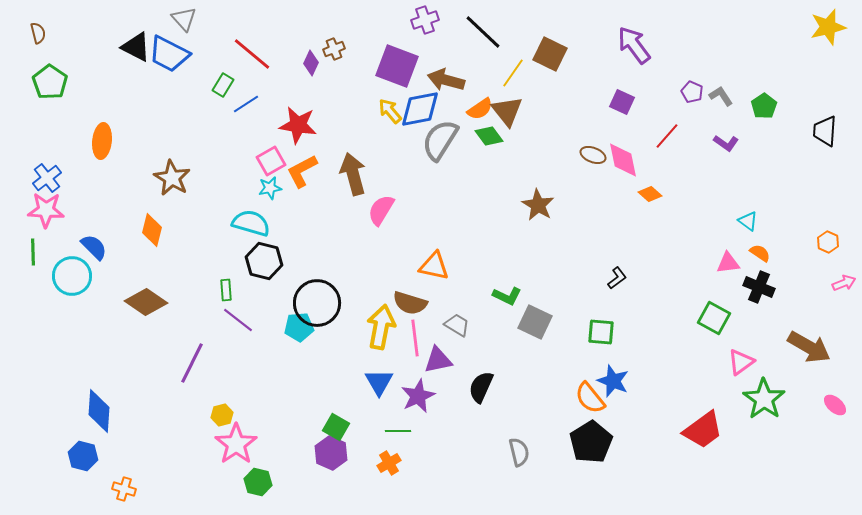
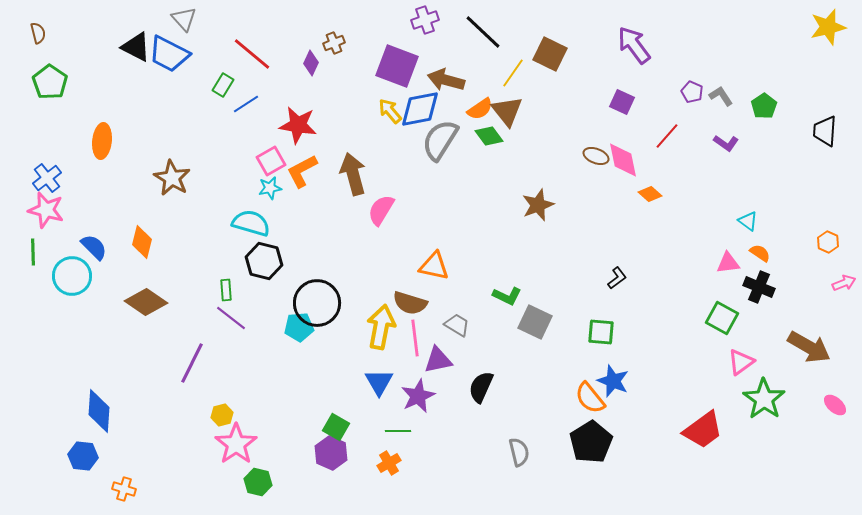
brown cross at (334, 49): moved 6 px up
brown ellipse at (593, 155): moved 3 px right, 1 px down
brown star at (538, 205): rotated 20 degrees clockwise
pink star at (46, 210): rotated 12 degrees clockwise
orange diamond at (152, 230): moved 10 px left, 12 px down
green square at (714, 318): moved 8 px right
purple line at (238, 320): moved 7 px left, 2 px up
blue hexagon at (83, 456): rotated 8 degrees counterclockwise
